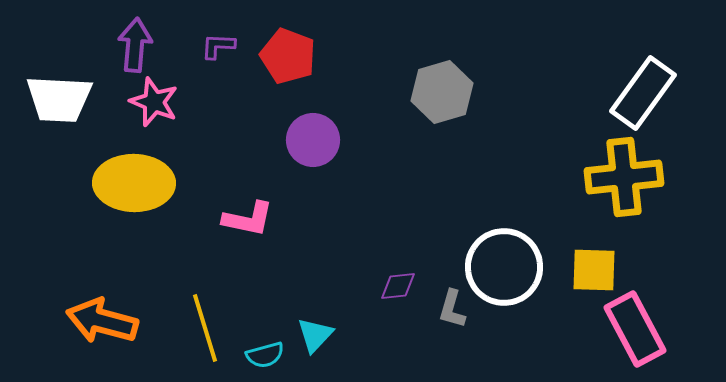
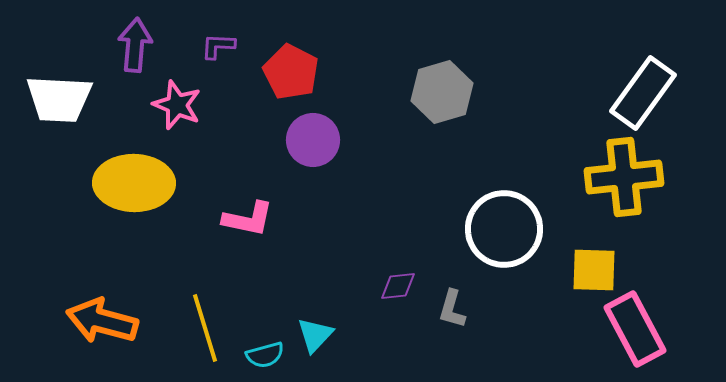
red pentagon: moved 3 px right, 16 px down; rotated 6 degrees clockwise
pink star: moved 23 px right, 3 px down
white circle: moved 38 px up
